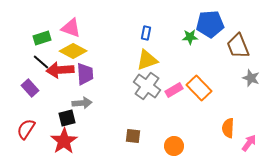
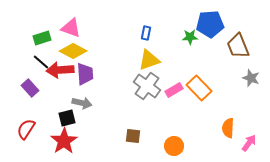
yellow triangle: moved 2 px right
gray arrow: rotated 18 degrees clockwise
